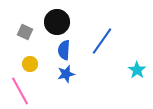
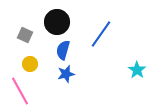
gray square: moved 3 px down
blue line: moved 1 px left, 7 px up
blue semicircle: moved 1 px left; rotated 12 degrees clockwise
